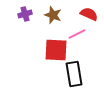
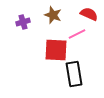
purple cross: moved 2 px left, 8 px down
